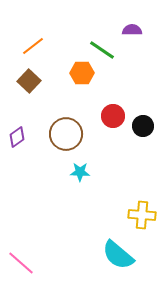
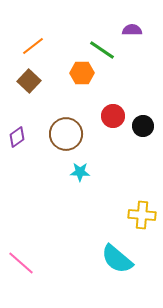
cyan semicircle: moved 1 px left, 4 px down
